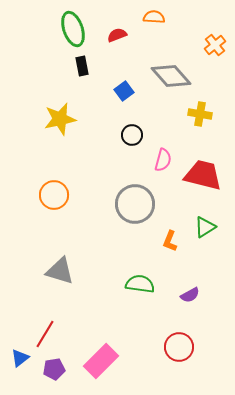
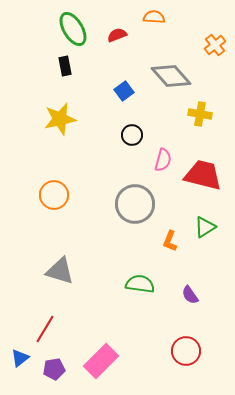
green ellipse: rotated 12 degrees counterclockwise
black rectangle: moved 17 px left
purple semicircle: rotated 84 degrees clockwise
red line: moved 5 px up
red circle: moved 7 px right, 4 px down
